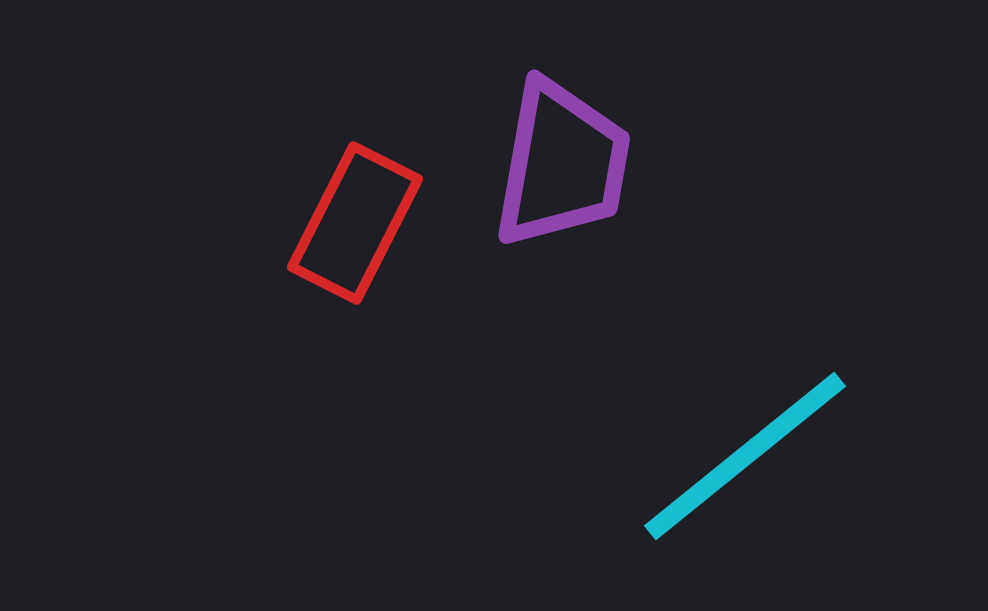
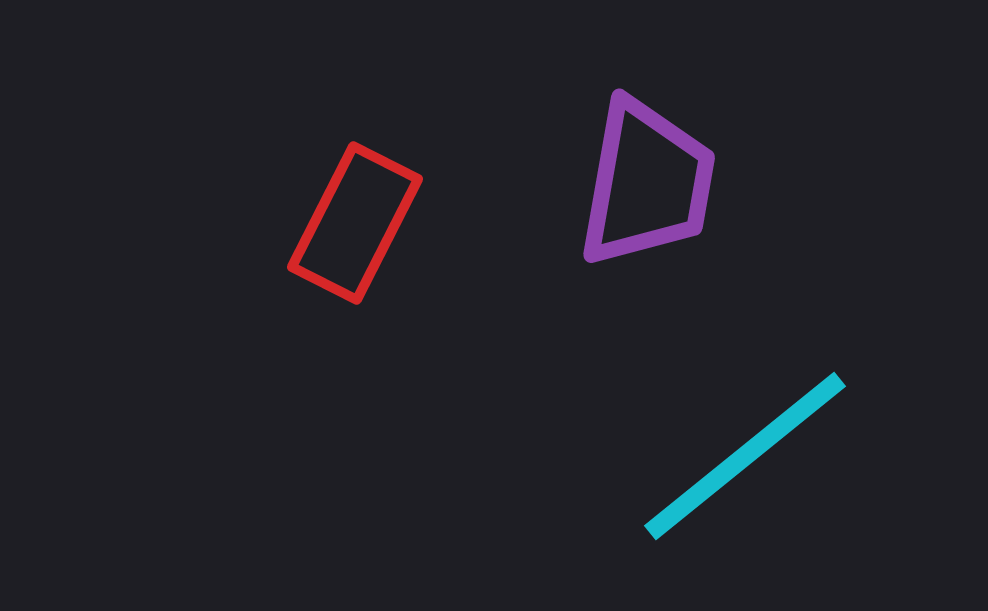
purple trapezoid: moved 85 px right, 19 px down
